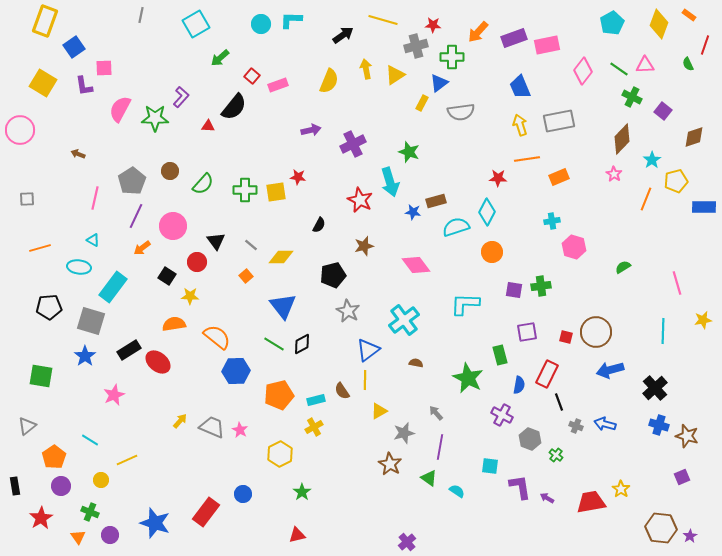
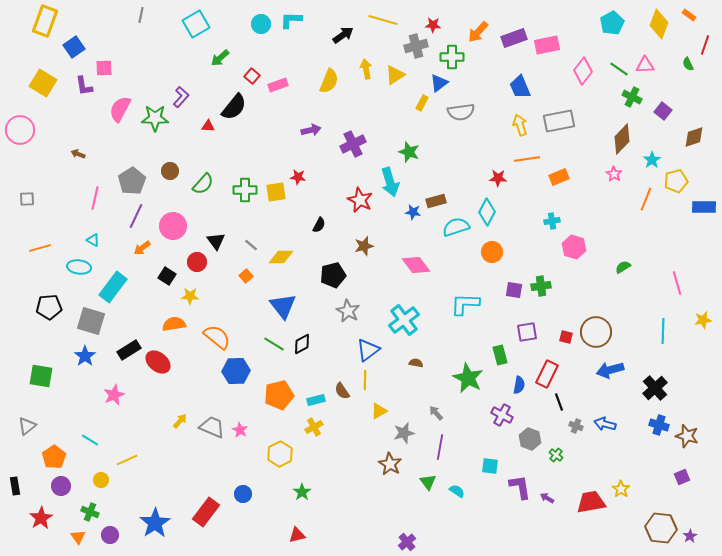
green triangle at (429, 478): moved 1 px left, 4 px down; rotated 18 degrees clockwise
blue star at (155, 523): rotated 20 degrees clockwise
